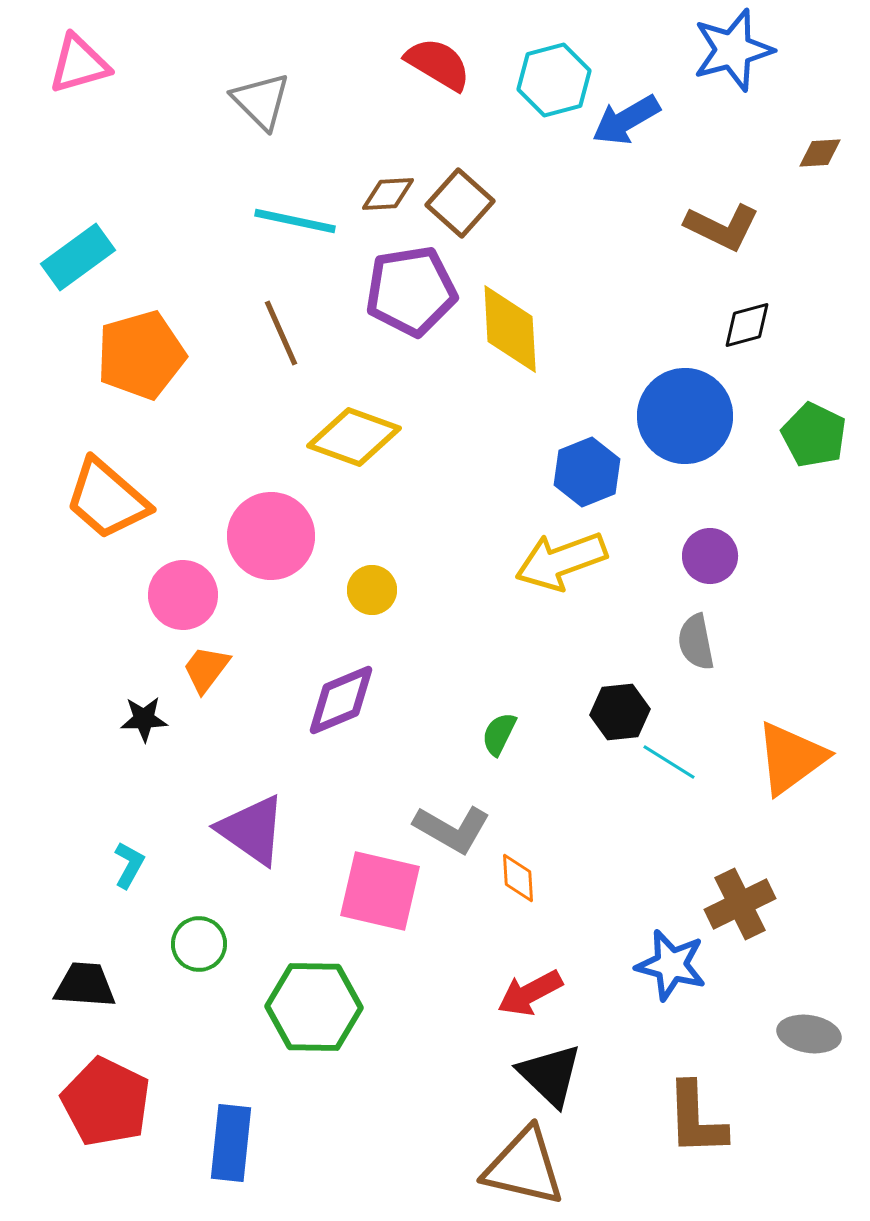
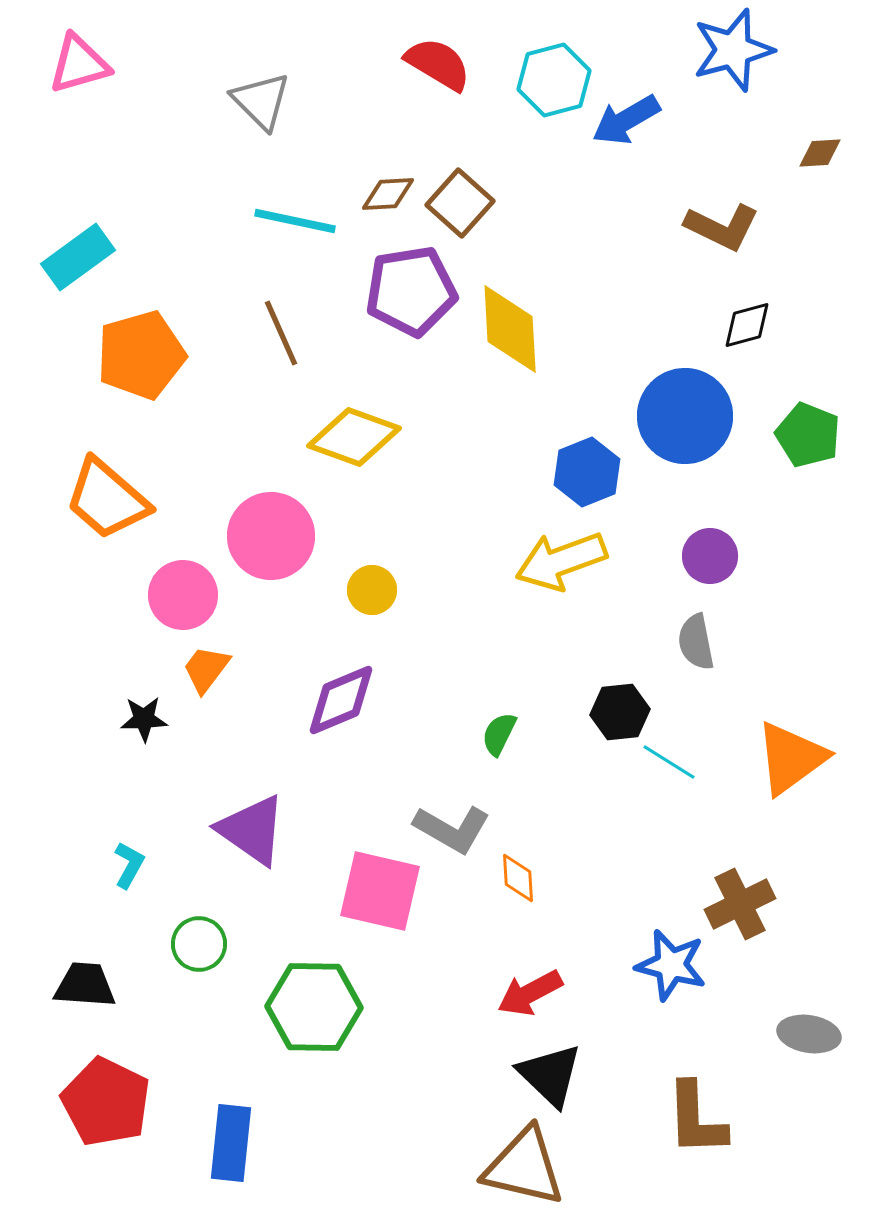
green pentagon at (814, 435): moved 6 px left; rotated 4 degrees counterclockwise
